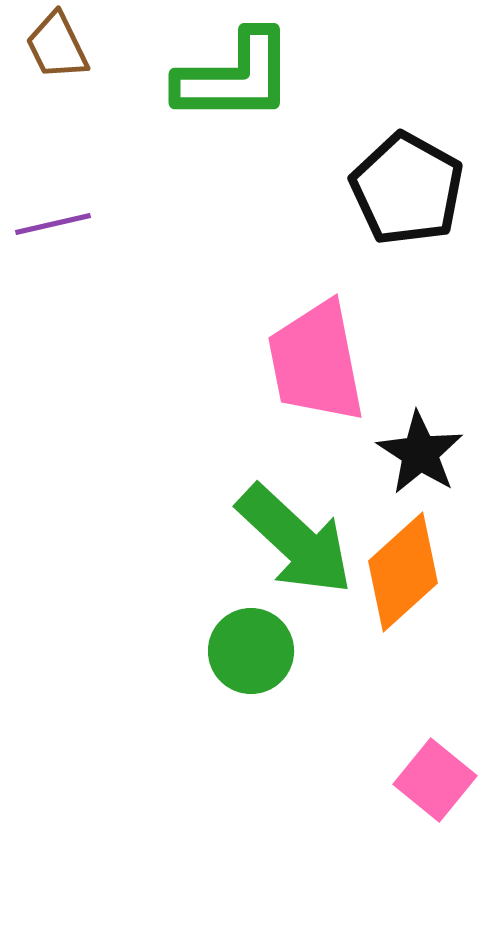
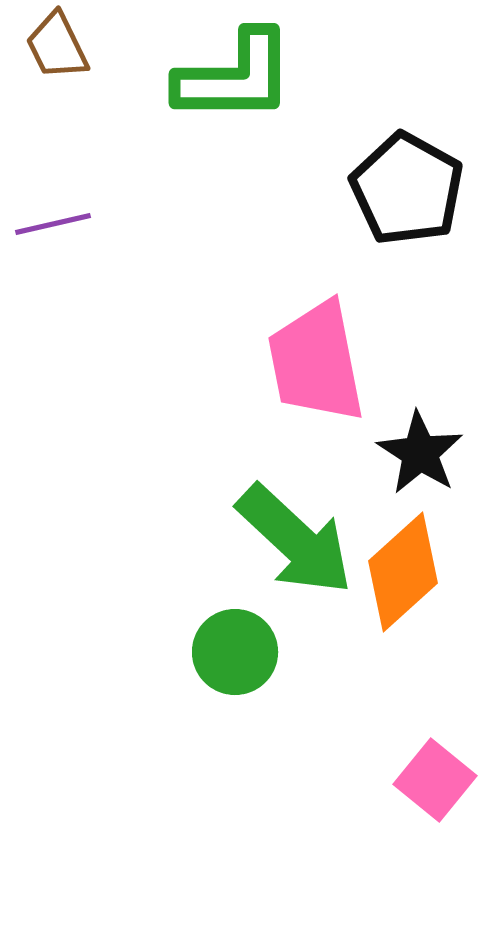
green circle: moved 16 px left, 1 px down
